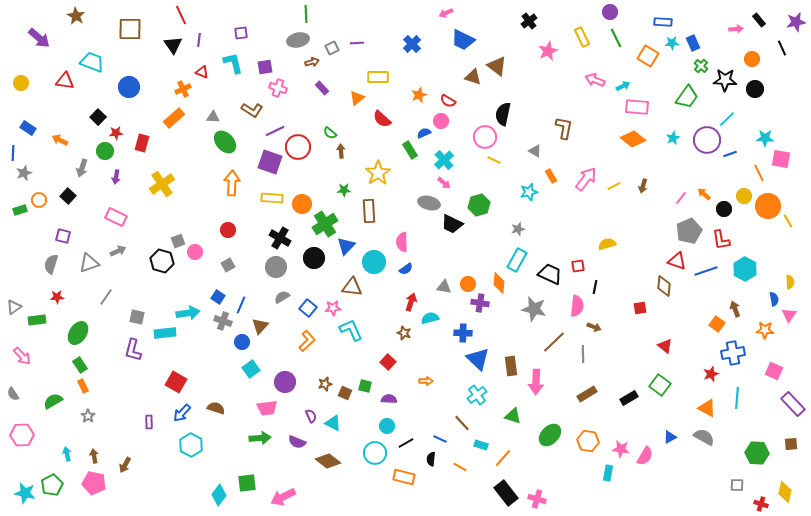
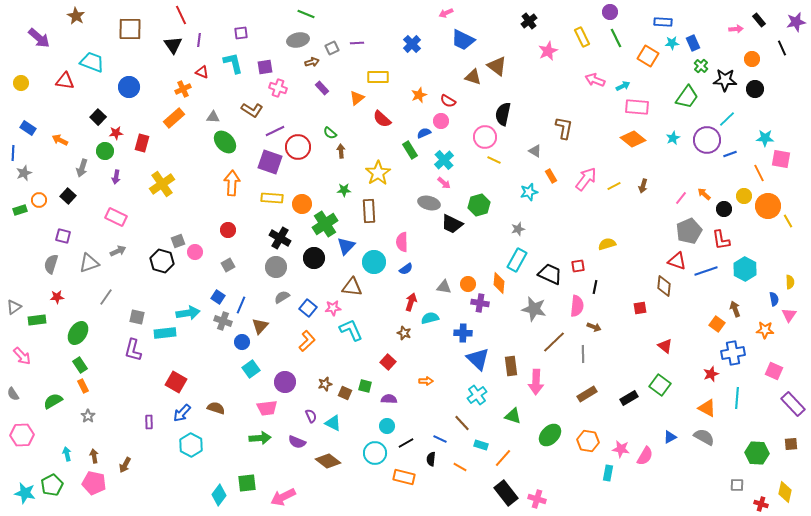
green line at (306, 14): rotated 66 degrees counterclockwise
